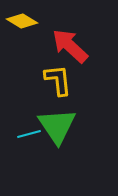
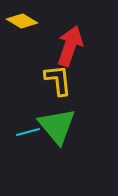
red arrow: rotated 66 degrees clockwise
green triangle: rotated 6 degrees counterclockwise
cyan line: moved 1 px left, 2 px up
